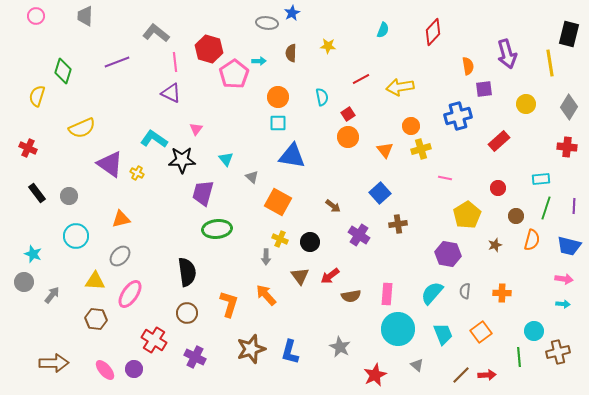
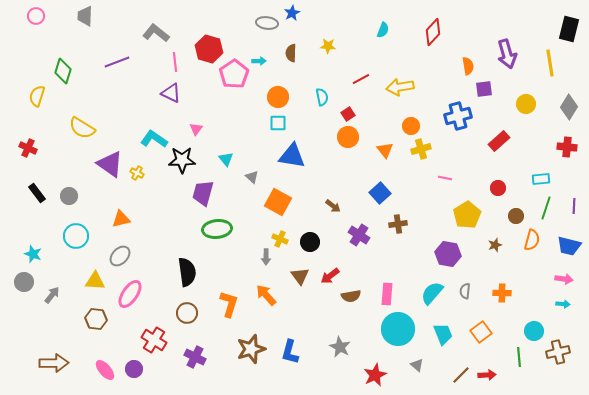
black rectangle at (569, 34): moved 5 px up
yellow semicircle at (82, 128): rotated 56 degrees clockwise
